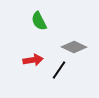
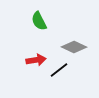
red arrow: moved 3 px right
black line: rotated 18 degrees clockwise
